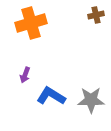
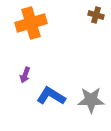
brown cross: rotated 28 degrees clockwise
